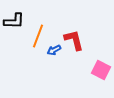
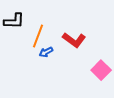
red L-shape: rotated 140 degrees clockwise
blue arrow: moved 8 px left, 2 px down
pink square: rotated 18 degrees clockwise
